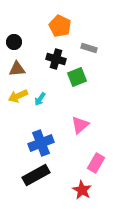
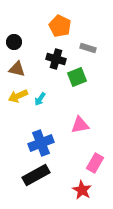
gray rectangle: moved 1 px left
brown triangle: rotated 18 degrees clockwise
pink triangle: rotated 30 degrees clockwise
pink rectangle: moved 1 px left
